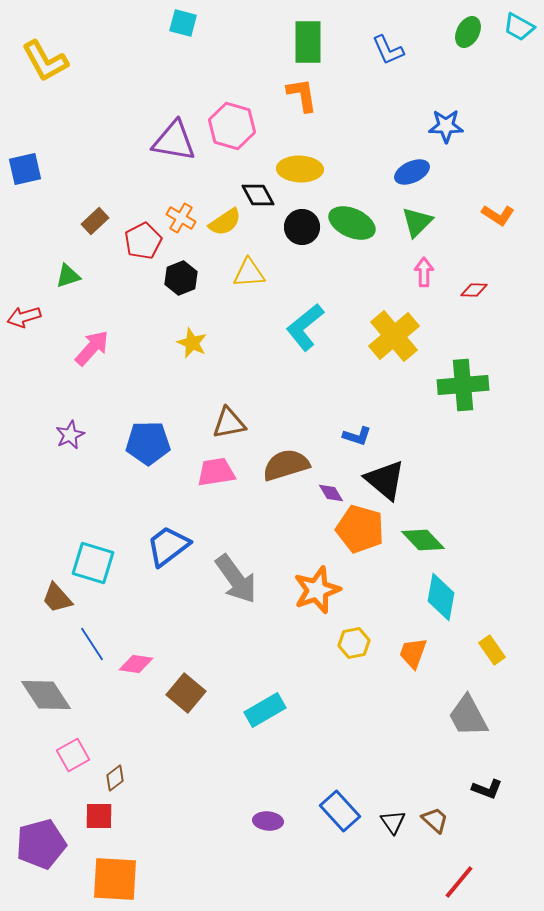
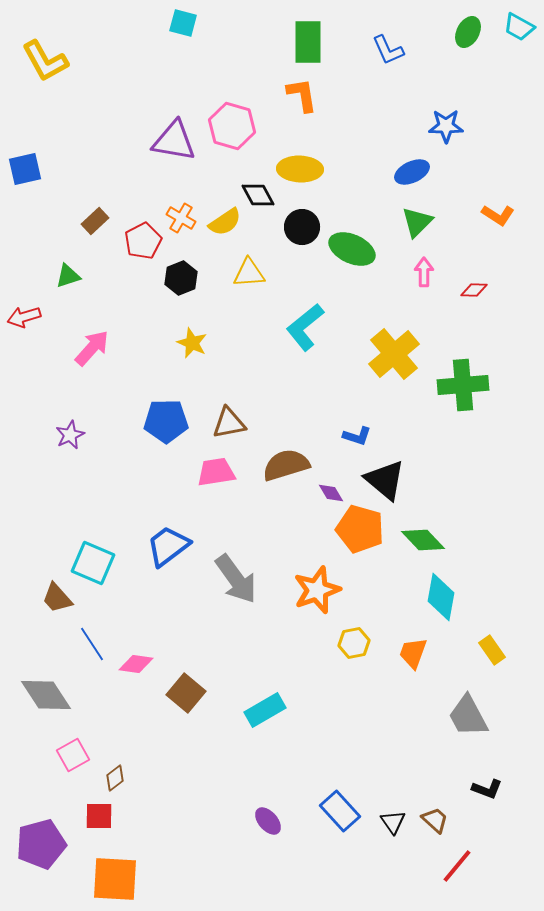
green ellipse at (352, 223): moved 26 px down
yellow cross at (394, 336): moved 18 px down
blue pentagon at (148, 443): moved 18 px right, 22 px up
cyan square at (93, 563): rotated 6 degrees clockwise
purple ellipse at (268, 821): rotated 44 degrees clockwise
red line at (459, 882): moved 2 px left, 16 px up
